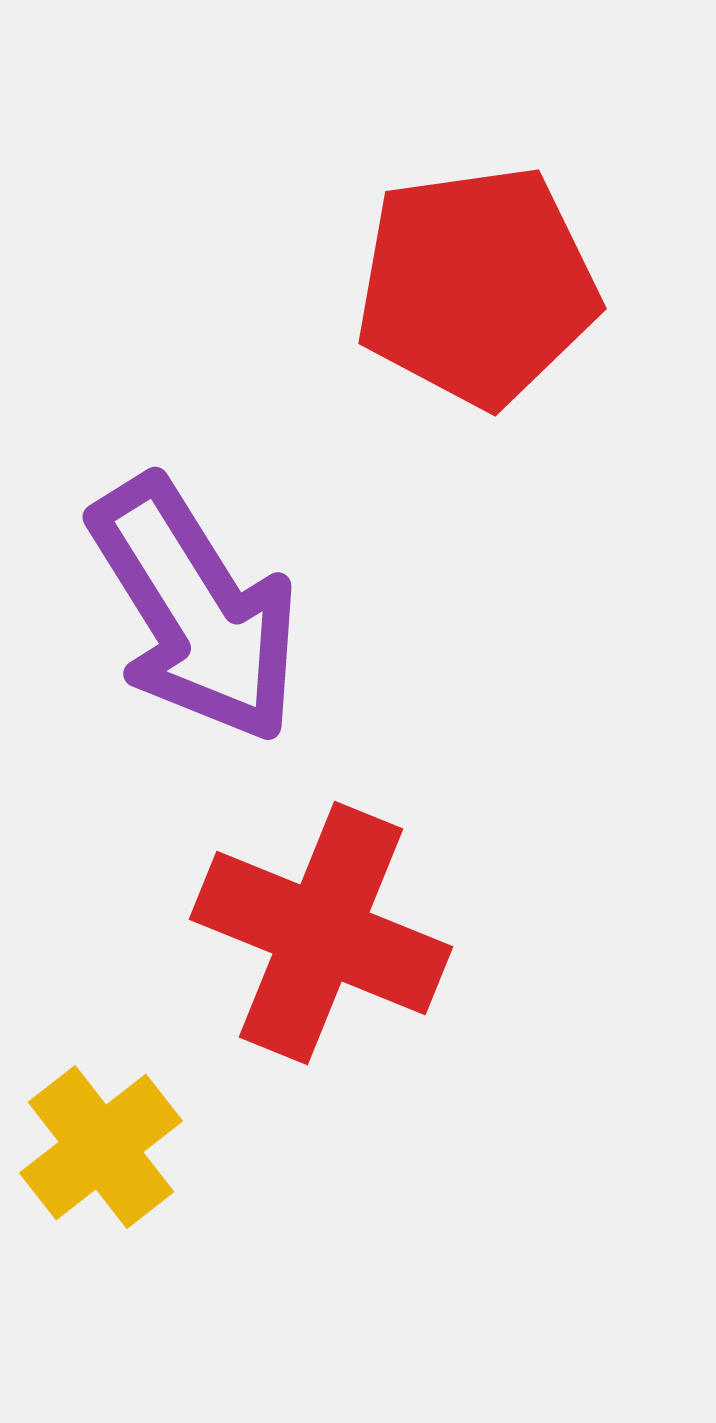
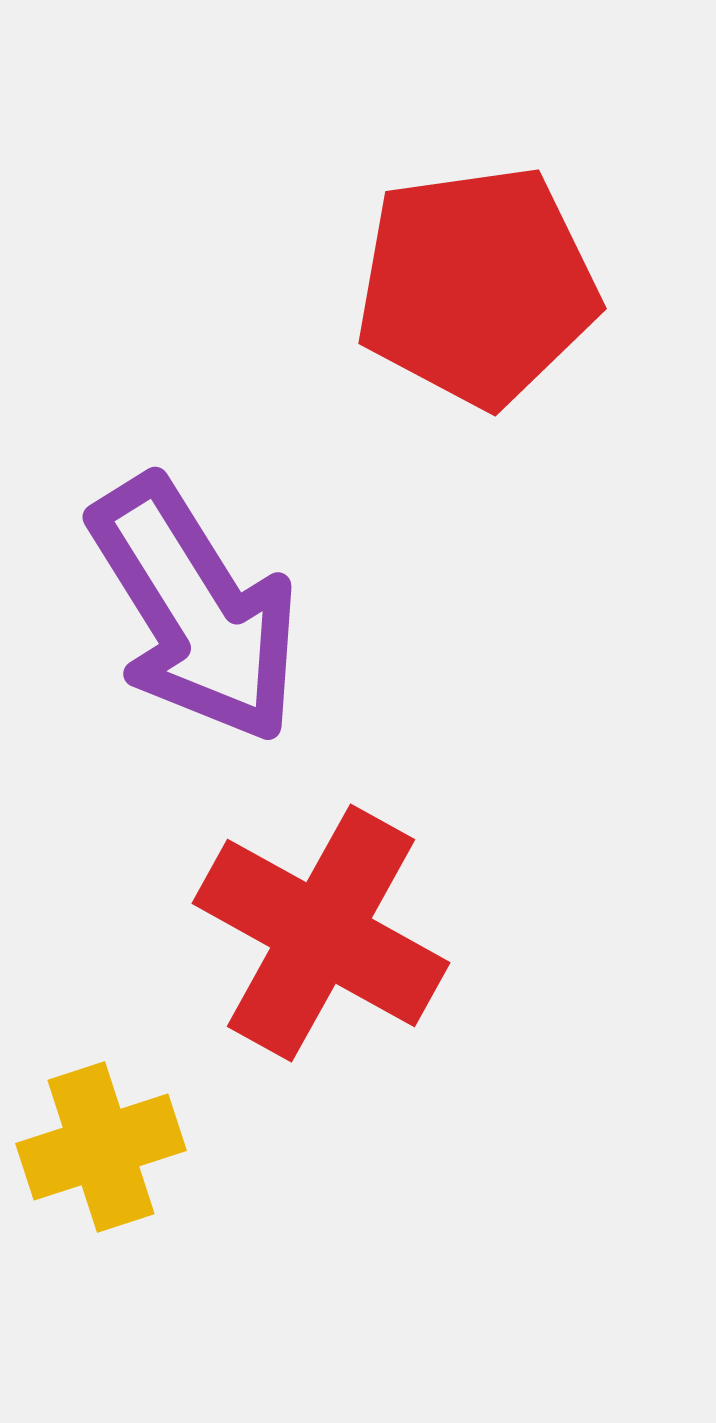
red cross: rotated 7 degrees clockwise
yellow cross: rotated 20 degrees clockwise
